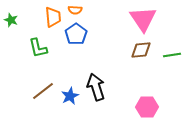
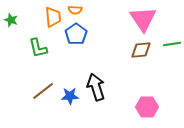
green line: moved 11 px up
blue star: rotated 24 degrees clockwise
